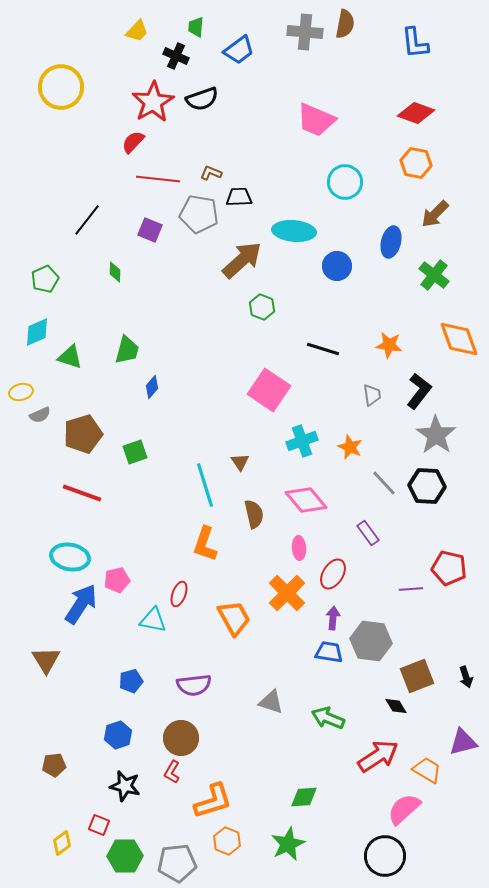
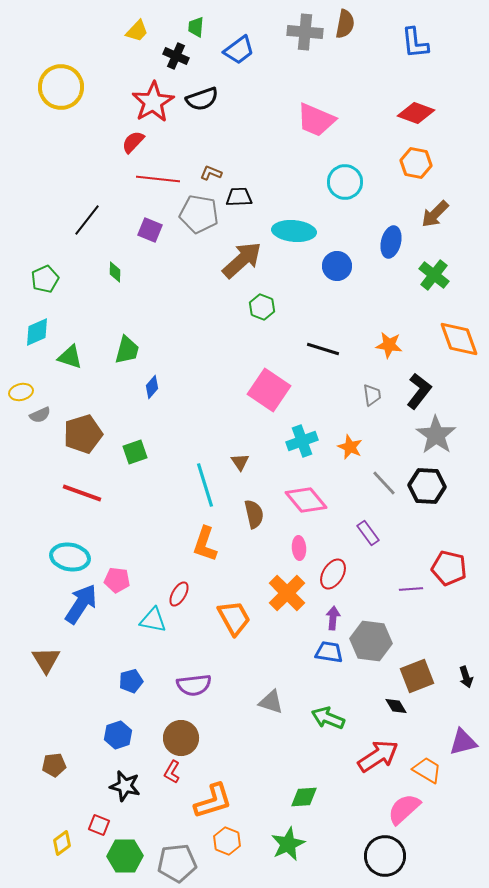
pink pentagon at (117, 580): rotated 20 degrees clockwise
red ellipse at (179, 594): rotated 10 degrees clockwise
